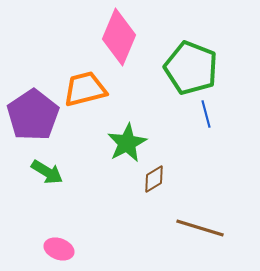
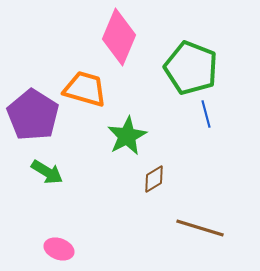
orange trapezoid: rotated 30 degrees clockwise
purple pentagon: rotated 6 degrees counterclockwise
green star: moved 7 px up
